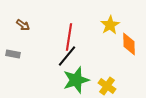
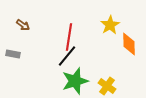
green star: moved 1 px left, 1 px down
